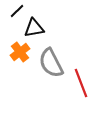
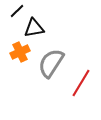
orange cross: rotated 12 degrees clockwise
gray semicircle: rotated 60 degrees clockwise
red line: rotated 52 degrees clockwise
